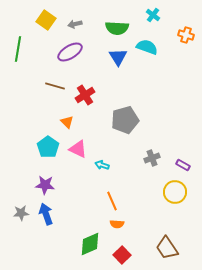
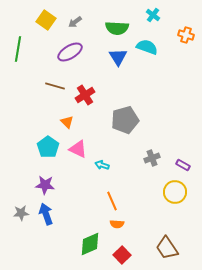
gray arrow: moved 2 px up; rotated 24 degrees counterclockwise
